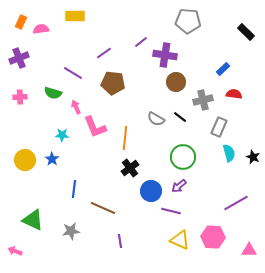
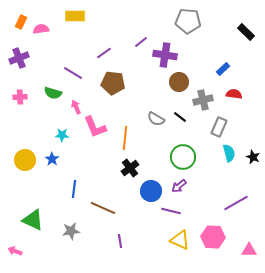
brown circle at (176, 82): moved 3 px right
